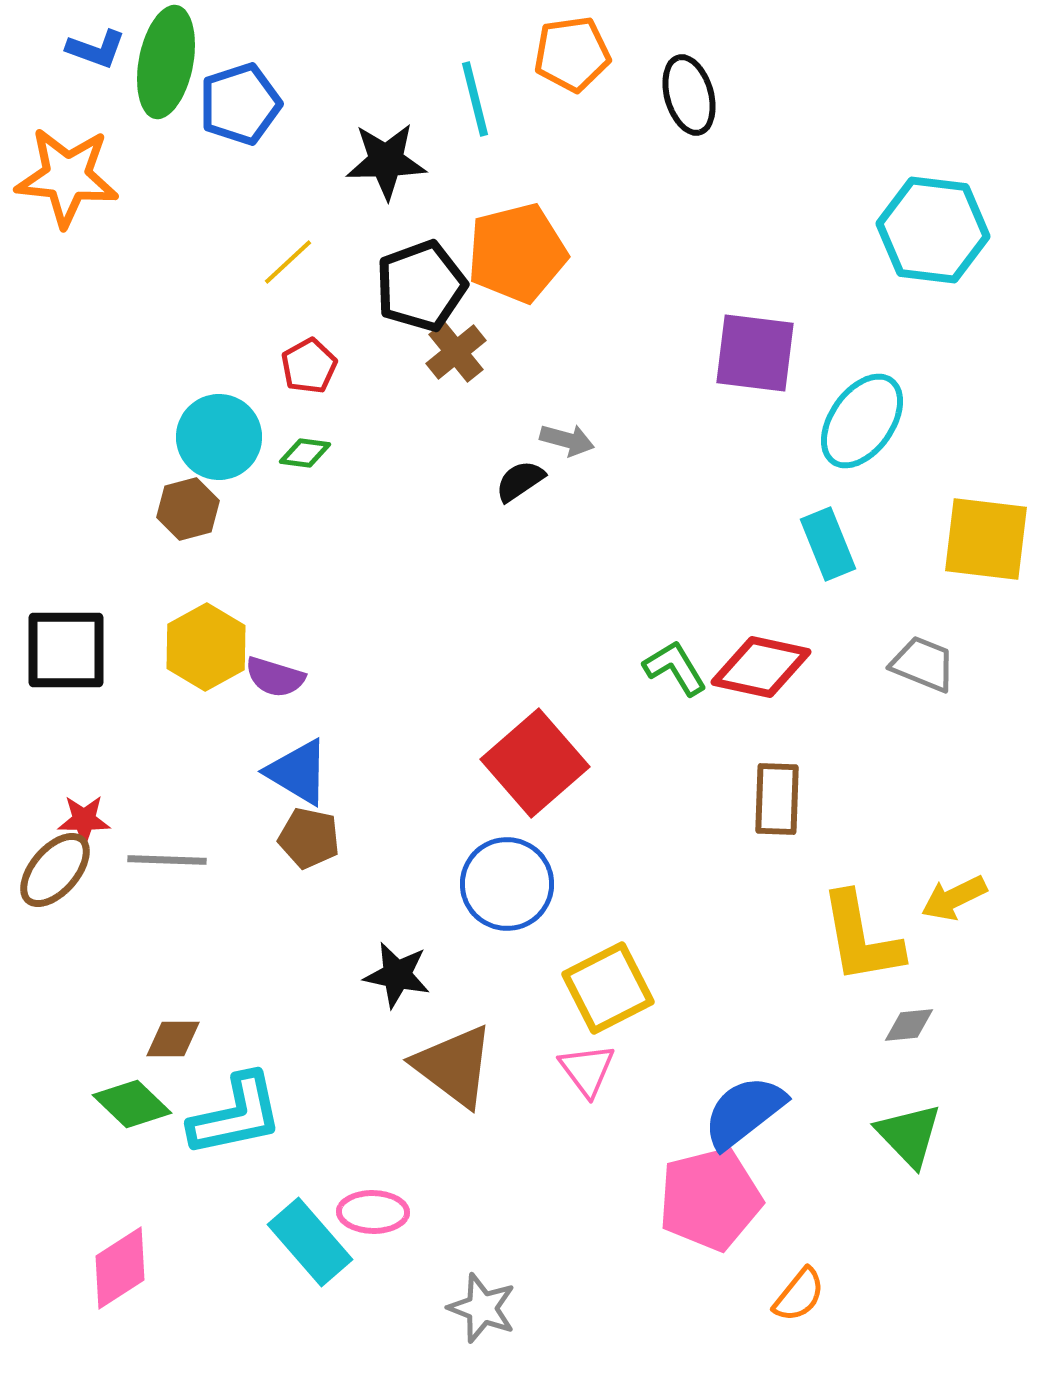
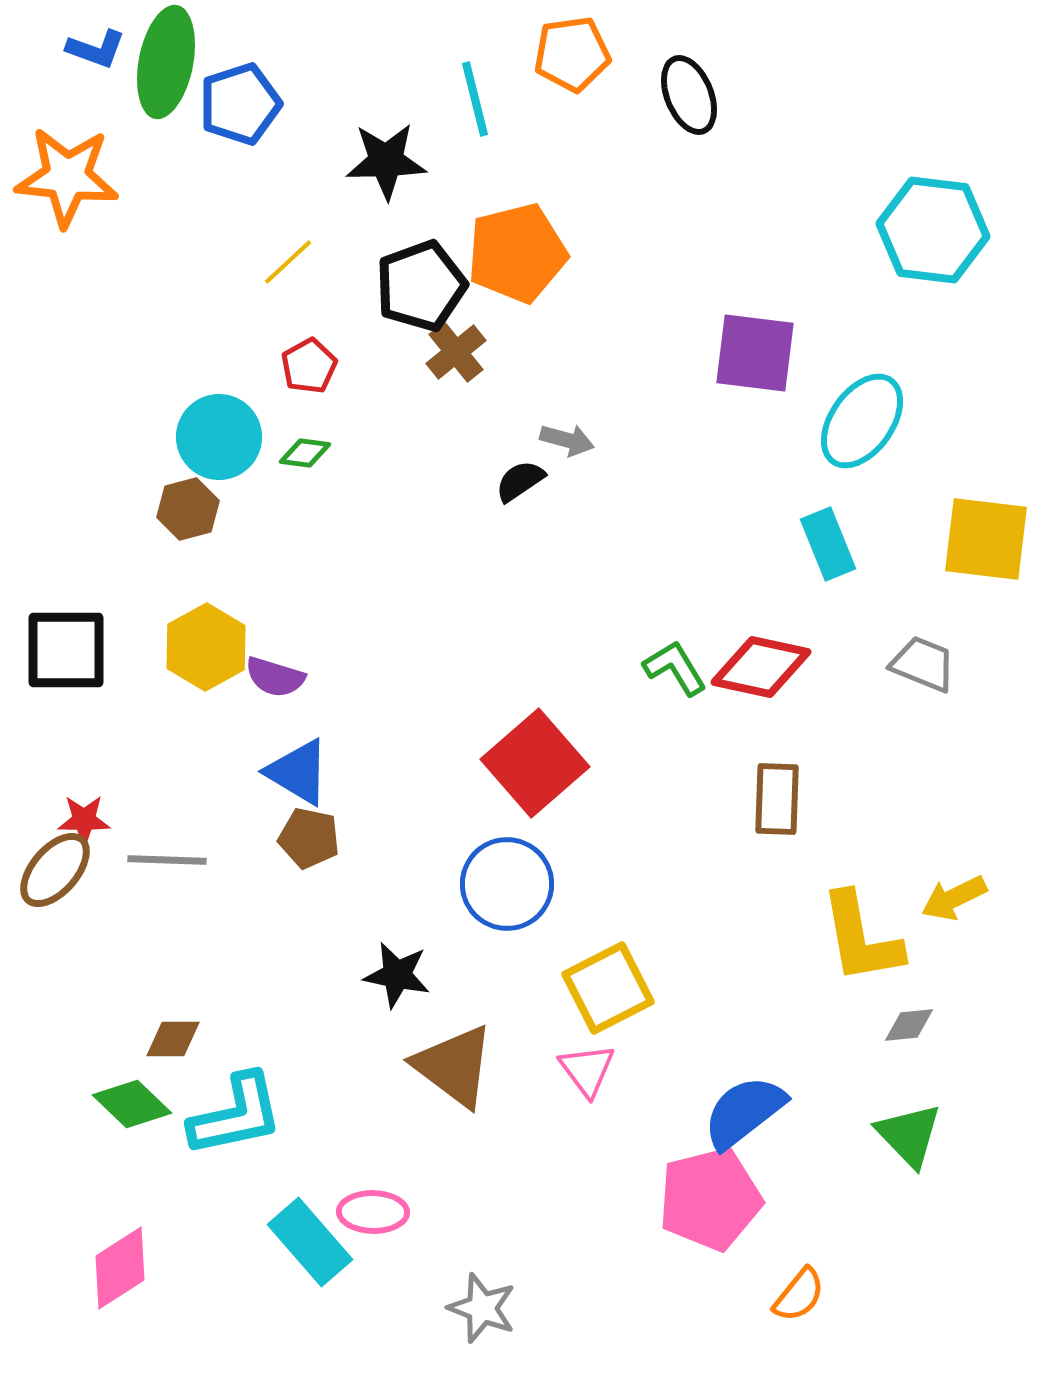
black ellipse at (689, 95): rotated 6 degrees counterclockwise
